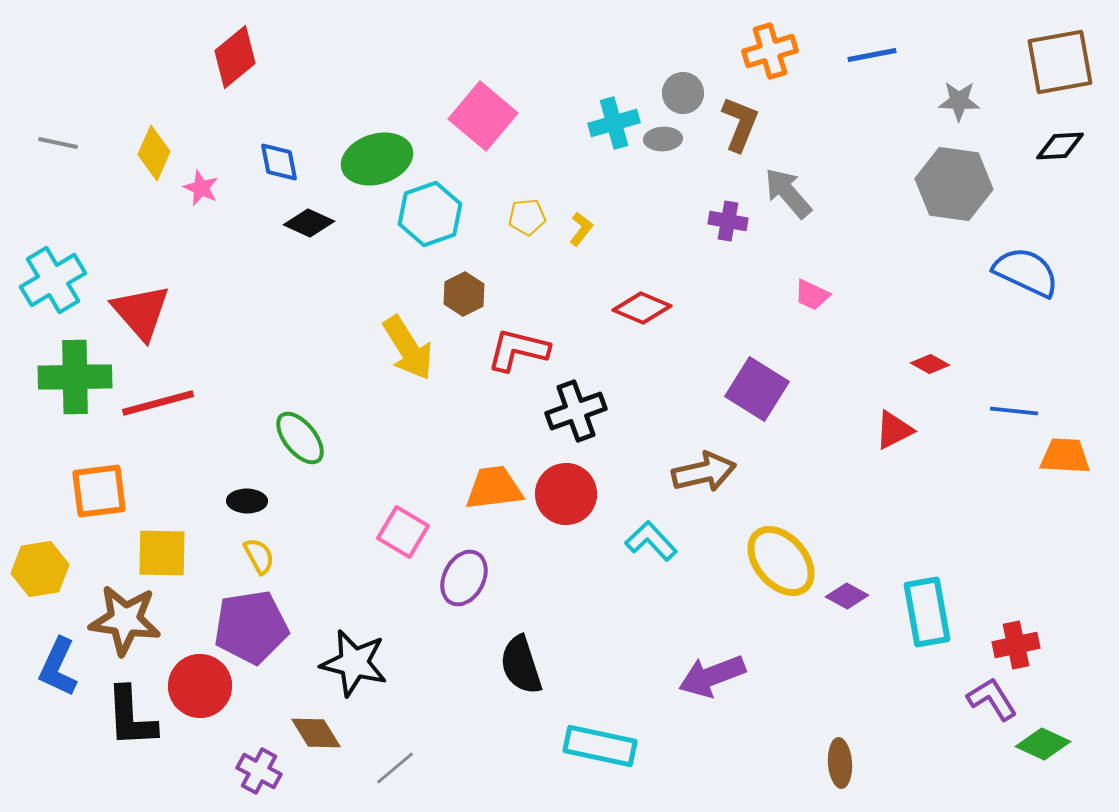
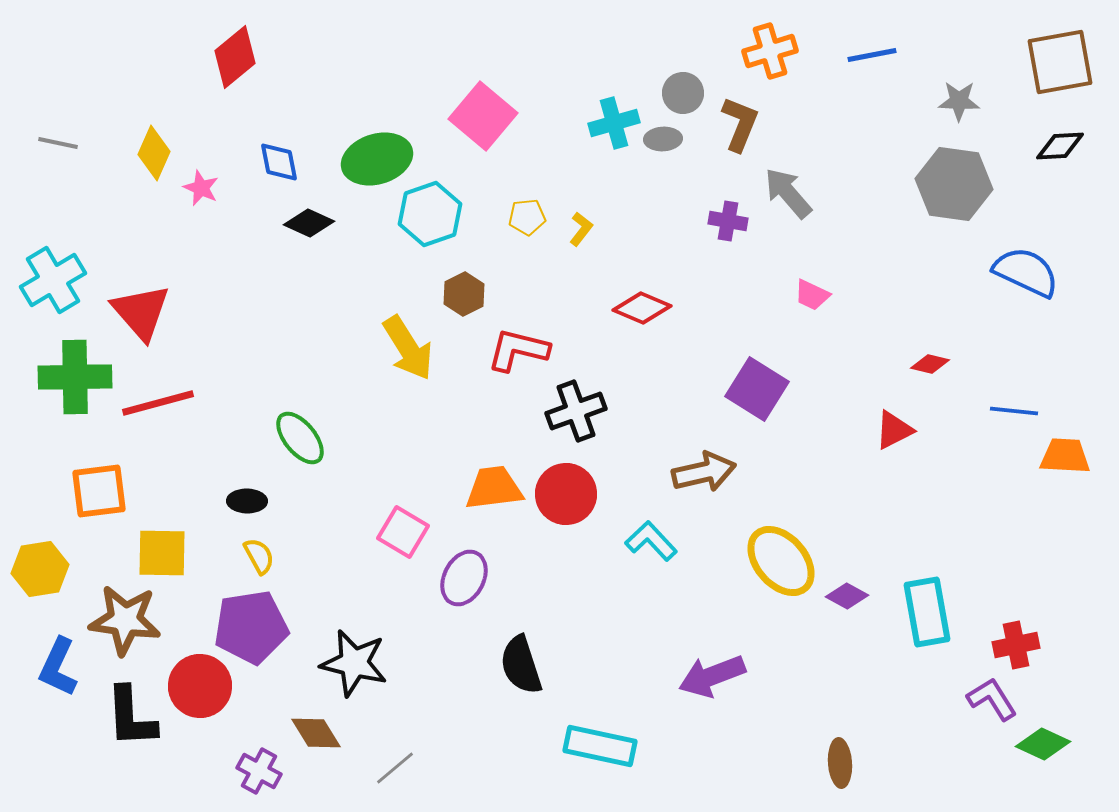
red diamond at (930, 364): rotated 15 degrees counterclockwise
